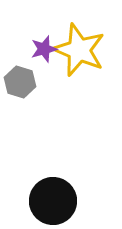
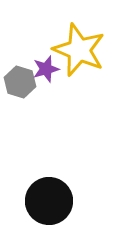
purple star: moved 2 px right, 20 px down
black circle: moved 4 px left
